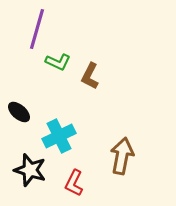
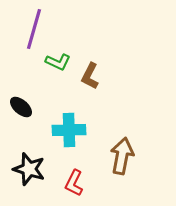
purple line: moved 3 px left
black ellipse: moved 2 px right, 5 px up
cyan cross: moved 10 px right, 6 px up; rotated 24 degrees clockwise
black star: moved 1 px left, 1 px up
